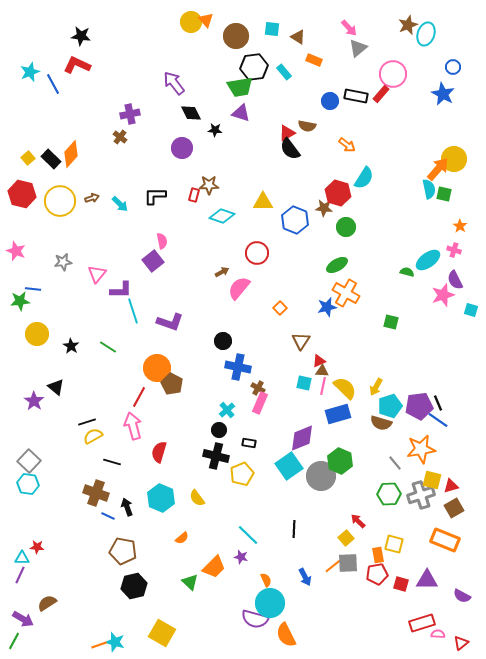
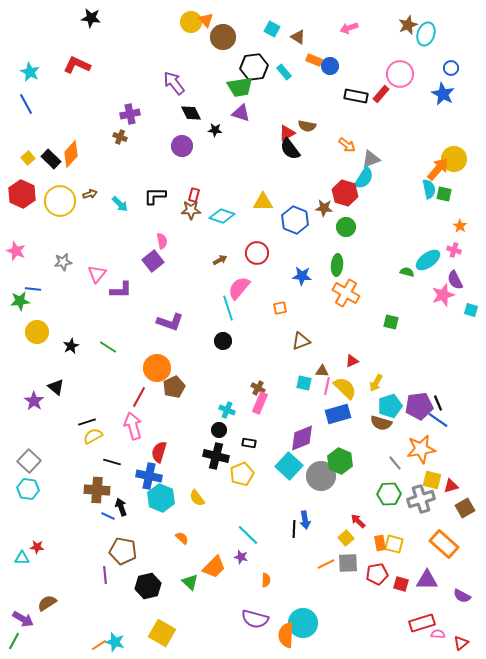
pink arrow at (349, 28): rotated 114 degrees clockwise
cyan square at (272, 29): rotated 21 degrees clockwise
black star at (81, 36): moved 10 px right, 18 px up
brown circle at (236, 36): moved 13 px left, 1 px down
gray triangle at (358, 48): moved 13 px right, 111 px down; rotated 18 degrees clockwise
blue circle at (453, 67): moved 2 px left, 1 px down
cyan star at (30, 72): rotated 24 degrees counterclockwise
pink circle at (393, 74): moved 7 px right
blue line at (53, 84): moved 27 px left, 20 px down
blue circle at (330, 101): moved 35 px up
brown cross at (120, 137): rotated 16 degrees counterclockwise
purple circle at (182, 148): moved 2 px up
brown star at (209, 185): moved 18 px left, 25 px down
red hexagon at (338, 193): moved 7 px right
red hexagon at (22, 194): rotated 12 degrees clockwise
brown arrow at (92, 198): moved 2 px left, 4 px up
green ellipse at (337, 265): rotated 55 degrees counterclockwise
brown arrow at (222, 272): moved 2 px left, 12 px up
blue star at (327, 307): moved 25 px left, 31 px up; rotated 18 degrees clockwise
orange square at (280, 308): rotated 32 degrees clockwise
cyan line at (133, 311): moved 95 px right, 3 px up
yellow circle at (37, 334): moved 2 px up
brown triangle at (301, 341): rotated 36 degrees clockwise
black star at (71, 346): rotated 14 degrees clockwise
red triangle at (319, 361): moved 33 px right
blue cross at (238, 367): moved 89 px left, 109 px down
brown pentagon at (172, 384): moved 2 px right, 3 px down; rotated 20 degrees clockwise
pink line at (323, 386): moved 4 px right
yellow arrow at (376, 387): moved 4 px up
cyan cross at (227, 410): rotated 28 degrees counterclockwise
cyan square at (289, 466): rotated 12 degrees counterclockwise
cyan hexagon at (28, 484): moved 5 px down
brown cross at (96, 493): moved 1 px right, 3 px up; rotated 15 degrees counterclockwise
gray cross at (421, 495): moved 4 px down
black arrow at (127, 507): moved 6 px left
brown square at (454, 508): moved 11 px right
orange semicircle at (182, 538): rotated 96 degrees counterclockwise
orange rectangle at (445, 540): moved 1 px left, 4 px down; rotated 20 degrees clockwise
orange rectangle at (378, 555): moved 2 px right, 12 px up
orange line at (333, 566): moved 7 px left, 2 px up; rotated 12 degrees clockwise
purple line at (20, 575): moved 85 px right; rotated 30 degrees counterclockwise
blue arrow at (305, 577): moved 57 px up; rotated 18 degrees clockwise
orange semicircle at (266, 580): rotated 24 degrees clockwise
black hexagon at (134, 586): moved 14 px right
cyan circle at (270, 603): moved 33 px right, 20 px down
orange semicircle at (286, 635): rotated 30 degrees clockwise
orange line at (99, 645): rotated 14 degrees counterclockwise
